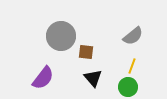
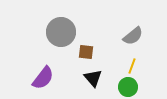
gray circle: moved 4 px up
